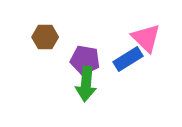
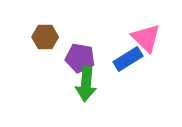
purple pentagon: moved 5 px left, 2 px up
